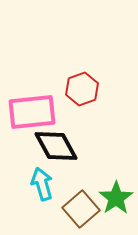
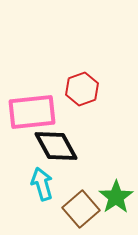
green star: moved 1 px up
